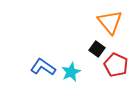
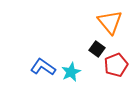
red pentagon: rotated 25 degrees clockwise
